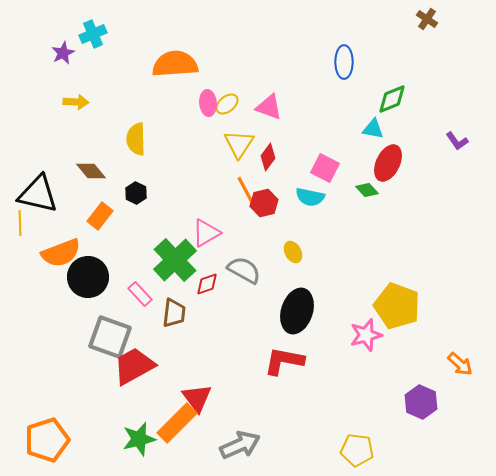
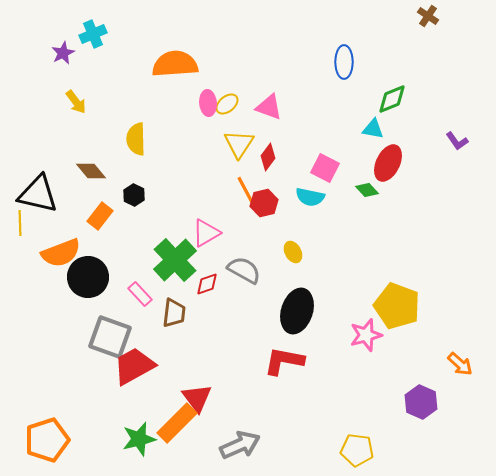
brown cross at (427, 19): moved 1 px right, 3 px up
yellow arrow at (76, 102): rotated 50 degrees clockwise
black hexagon at (136, 193): moved 2 px left, 2 px down
